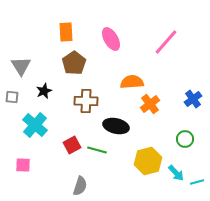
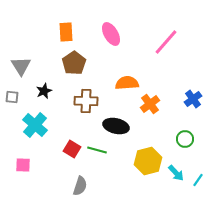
pink ellipse: moved 5 px up
orange semicircle: moved 5 px left, 1 px down
red square: moved 4 px down; rotated 30 degrees counterclockwise
cyan line: moved 1 px right, 2 px up; rotated 40 degrees counterclockwise
